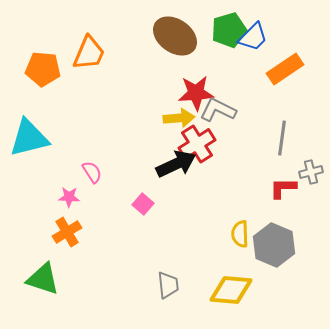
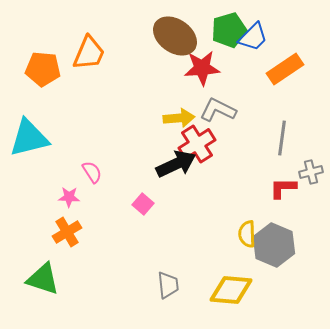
red star: moved 6 px right, 25 px up
yellow semicircle: moved 7 px right
